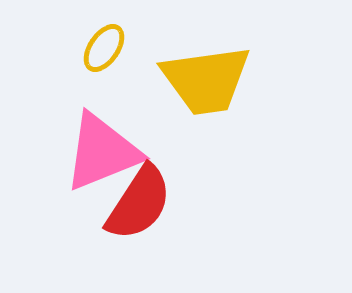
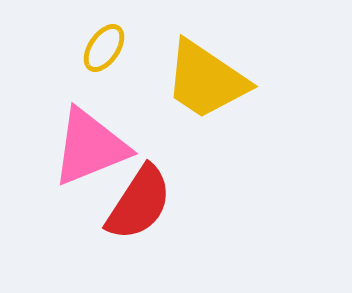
yellow trapezoid: rotated 42 degrees clockwise
pink triangle: moved 12 px left, 5 px up
